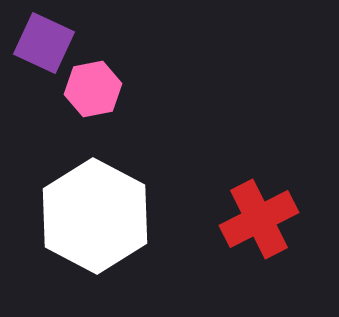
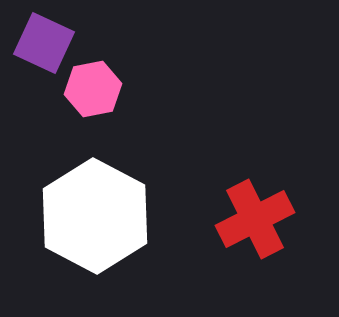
red cross: moved 4 px left
